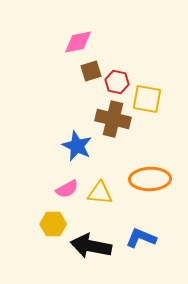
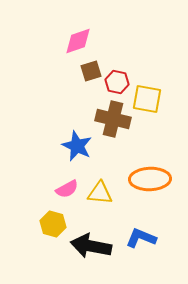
pink diamond: moved 1 px up; rotated 8 degrees counterclockwise
yellow hexagon: rotated 15 degrees clockwise
